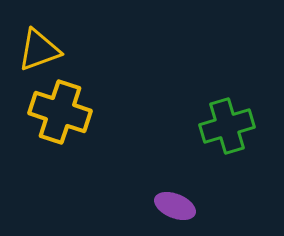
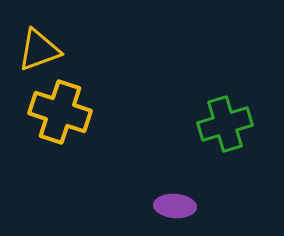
green cross: moved 2 px left, 2 px up
purple ellipse: rotated 18 degrees counterclockwise
